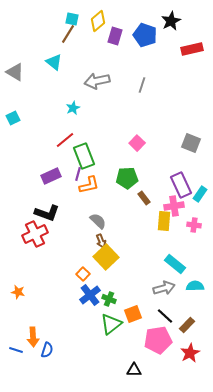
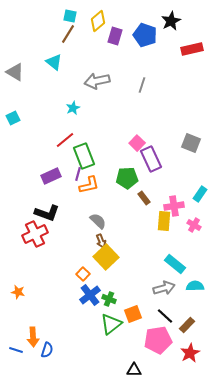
cyan square at (72, 19): moved 2 px left, 3 px up
purple rectangle at (181, 185): moved 30 px left, 26 px up
pink cross at (194, 225): rotated 24 degrees clockwise
